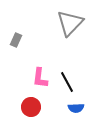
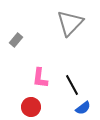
gray rectangle: rotated 16 degrees clockwise
black line: moved 5 px right, 3 px down
blue semicircle: moved 7 px right; rotated 35 degrees counterclockwise
